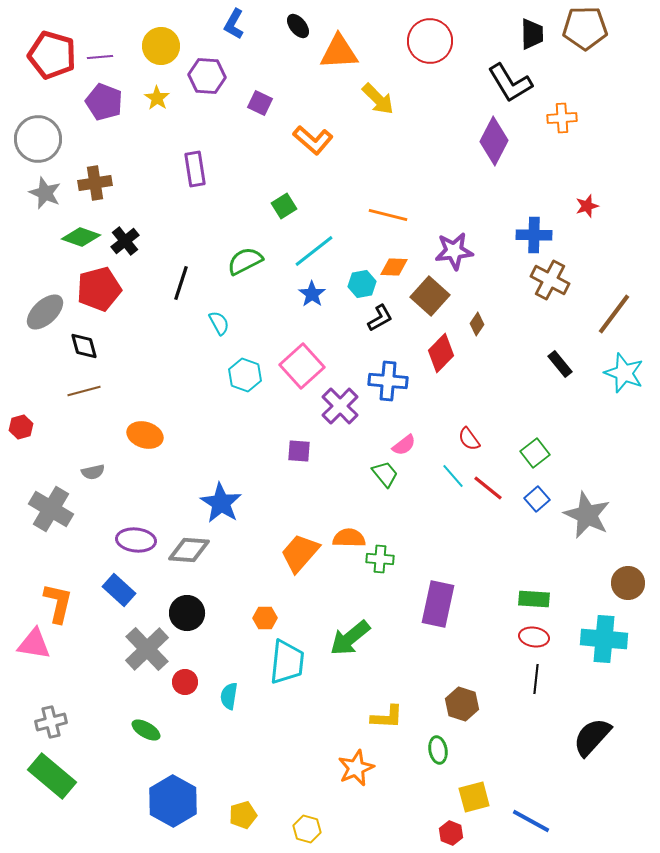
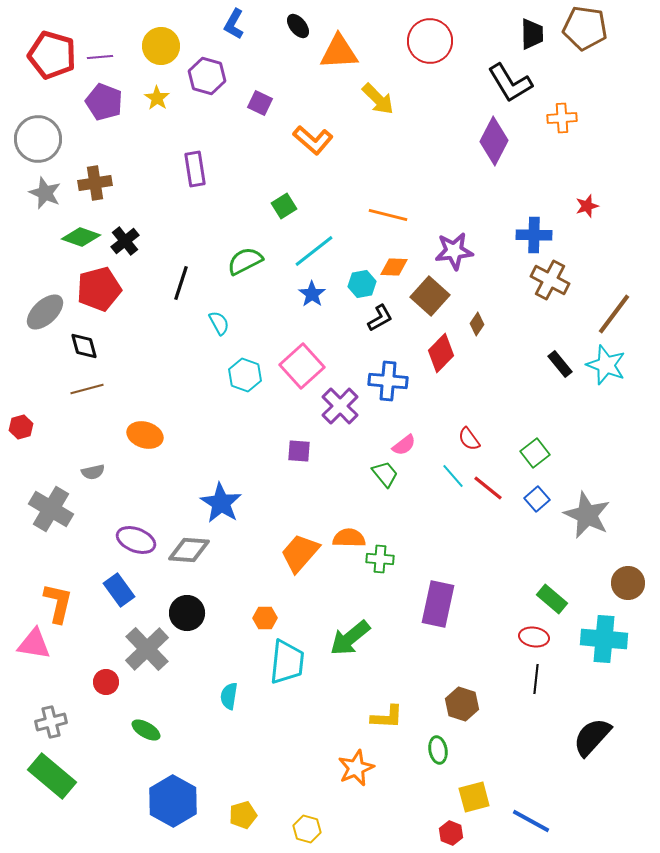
brown pentagon at (585, 28): rotated 9 degrees clockwise
purple hexagon at (207, 76): rotated 12 degrees clockwise
cyan star at (624, 373): moved 18 px left, 8 px up
brown line at (84, 391): moved 3 px right, 2 px up
purple ellipse at (136, 540): rotated 15 degrees clockwise
blue rectangle at (119, 590): rotated 12 degrees clockwise
green rectangle at (534, 599): moved 18 px right; rotated 36 degrees clockwise
red circle at (185, 682): moved 79 px left
